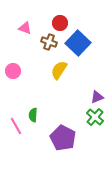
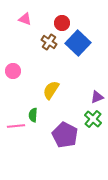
red circle: moved 2 px right
pink triangle: moved 9 px up
brown cross: rotated 14 degrees clockwise
yellow semicircle: moved 8 px left, 20 px down
green cross: moved 2 px left, 2 px down
pink line: rotated 66 degrees counterclockwise
purple pentagon: moved 2 px right, 3 px up
